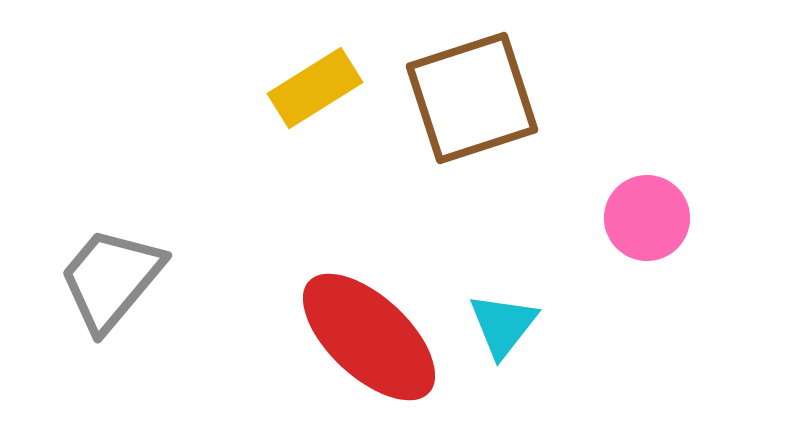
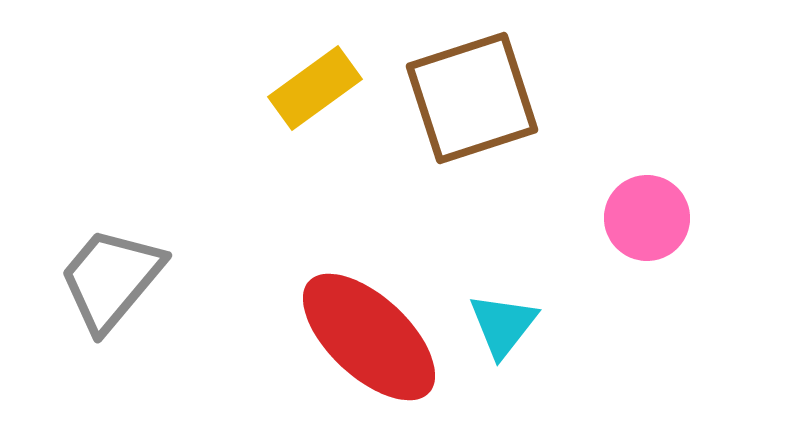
yellow rectangle: rotated 4 degrees counterclockwise
